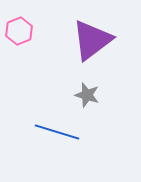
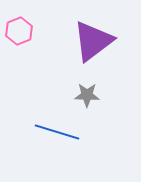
purple triangle: moved 1 px right, 1 px down
gray star: rotated 15 degrees counterclockwise
